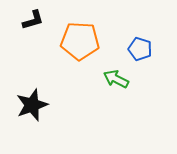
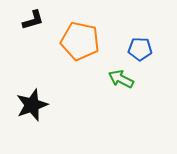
orange pentagon: rotated 9 degrees clockwise
blue pentagon: rotated 15 degrees counterclockwise
green arrow: moved 5 px right
